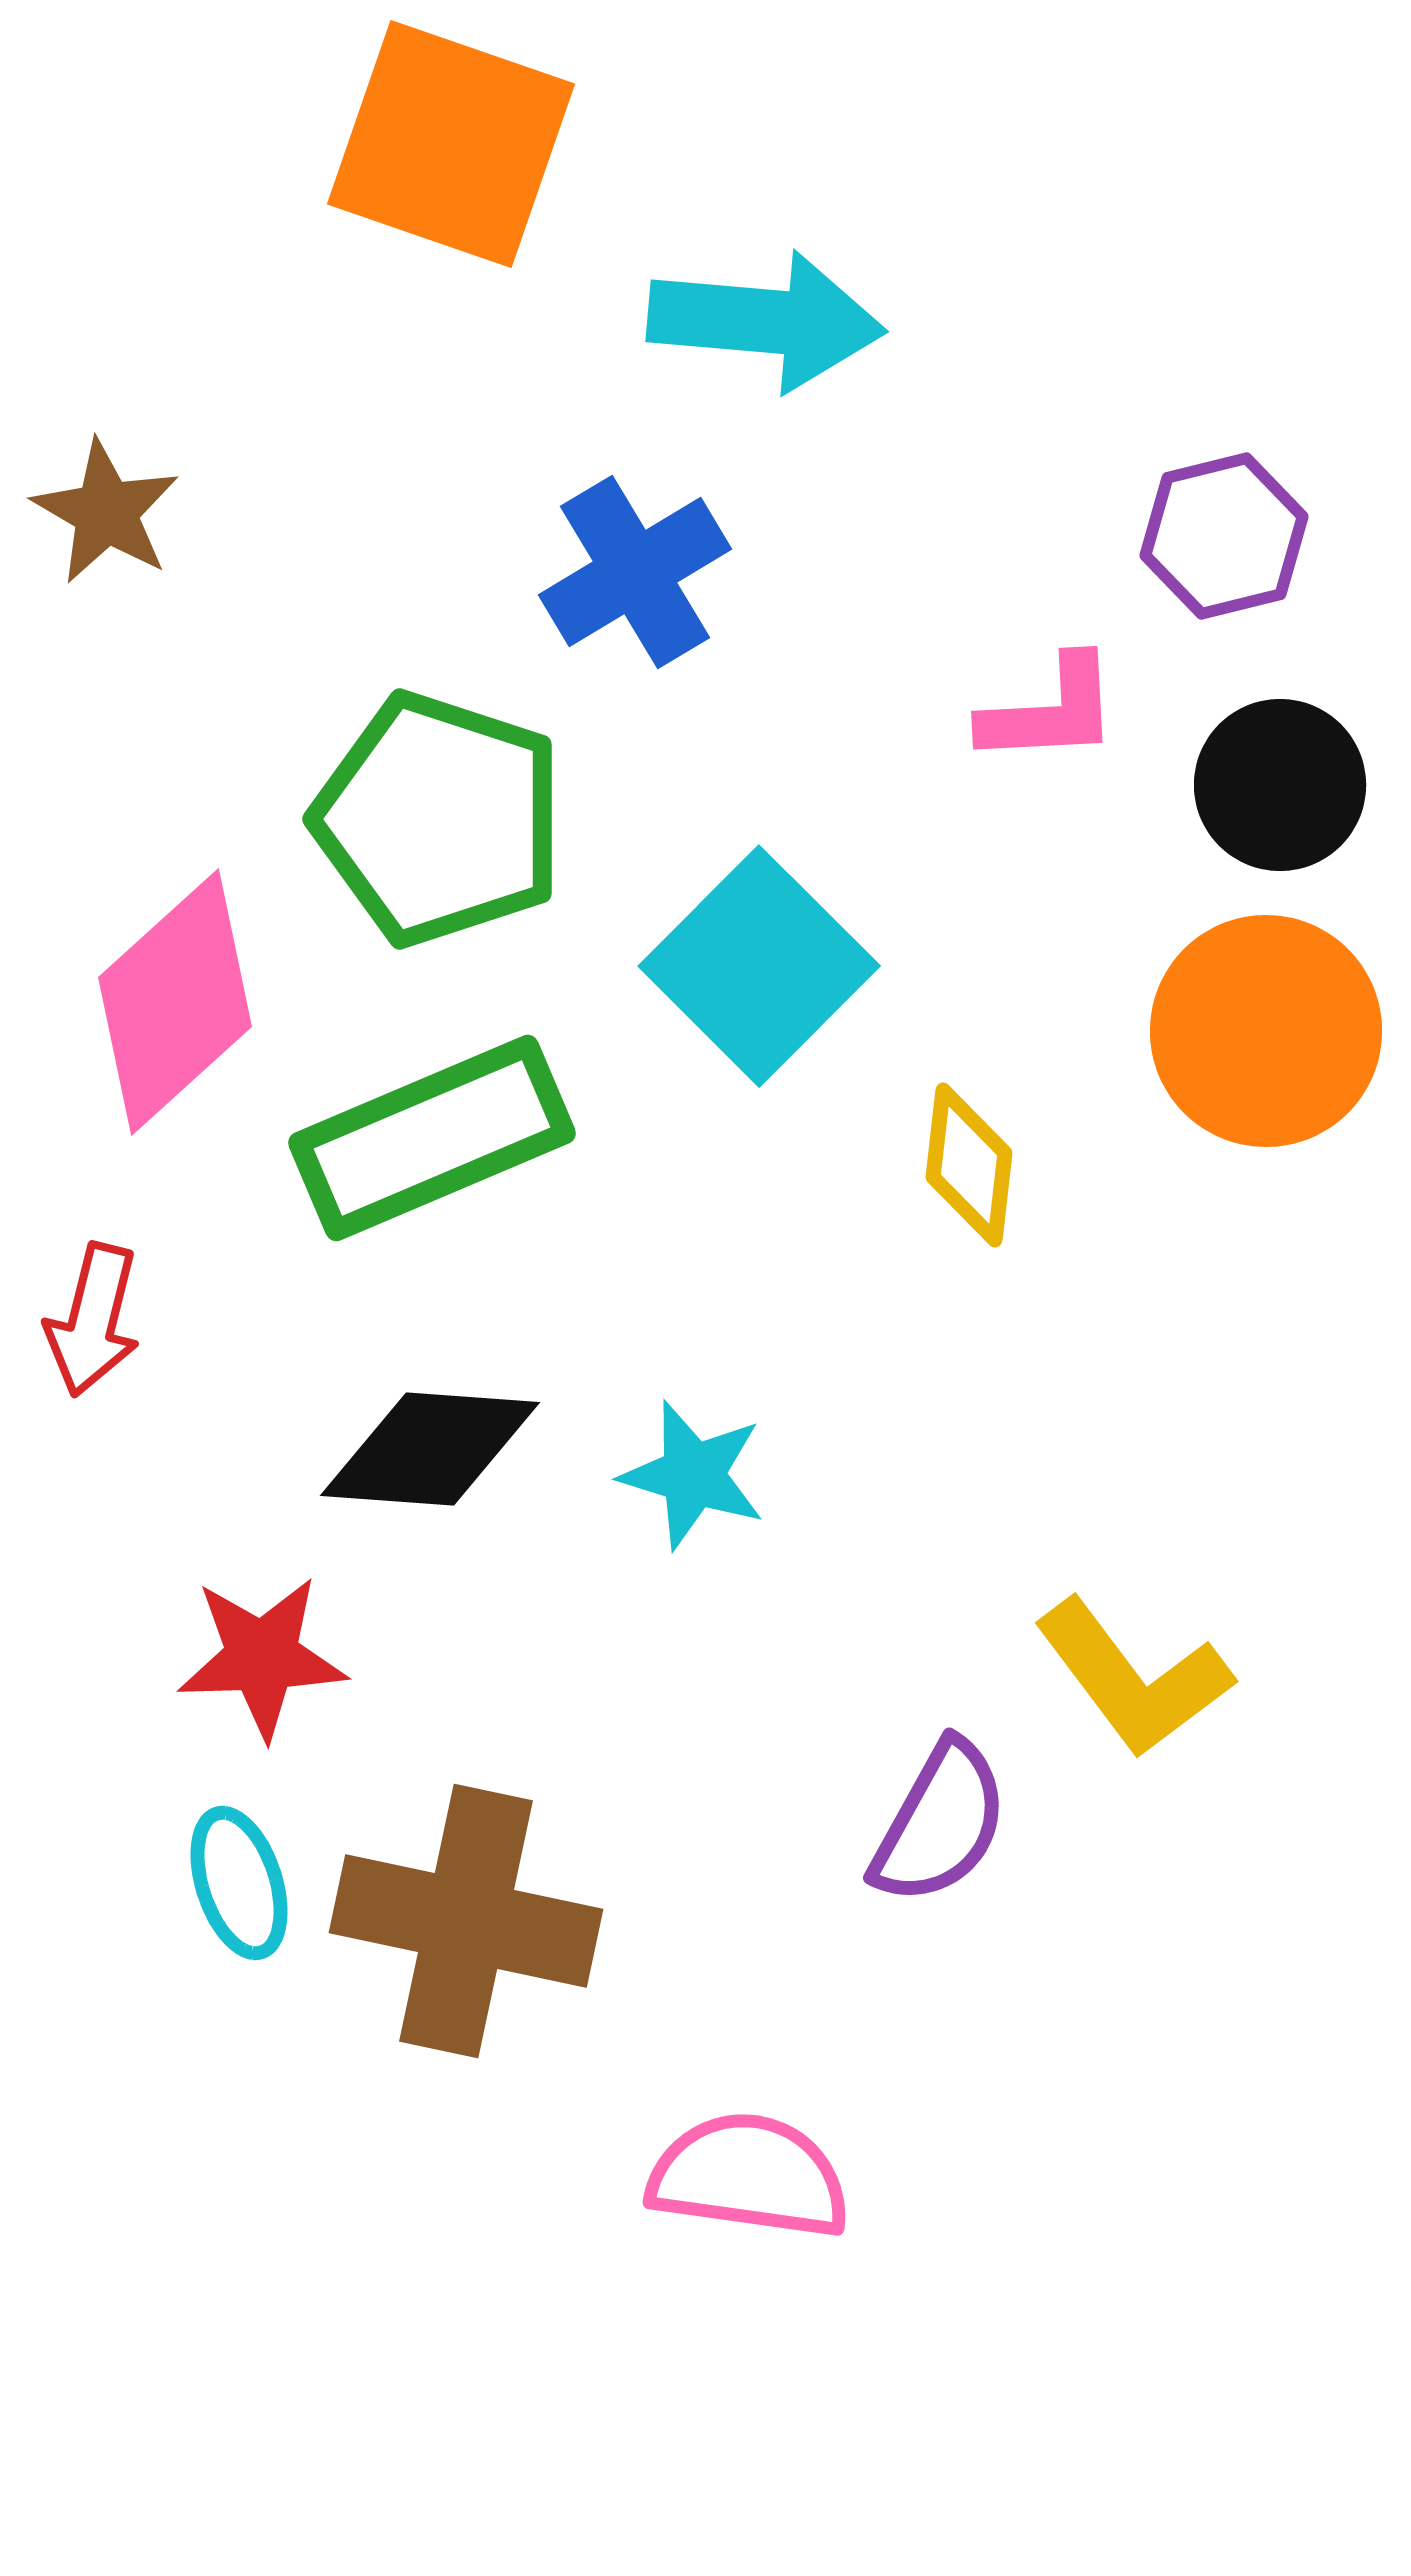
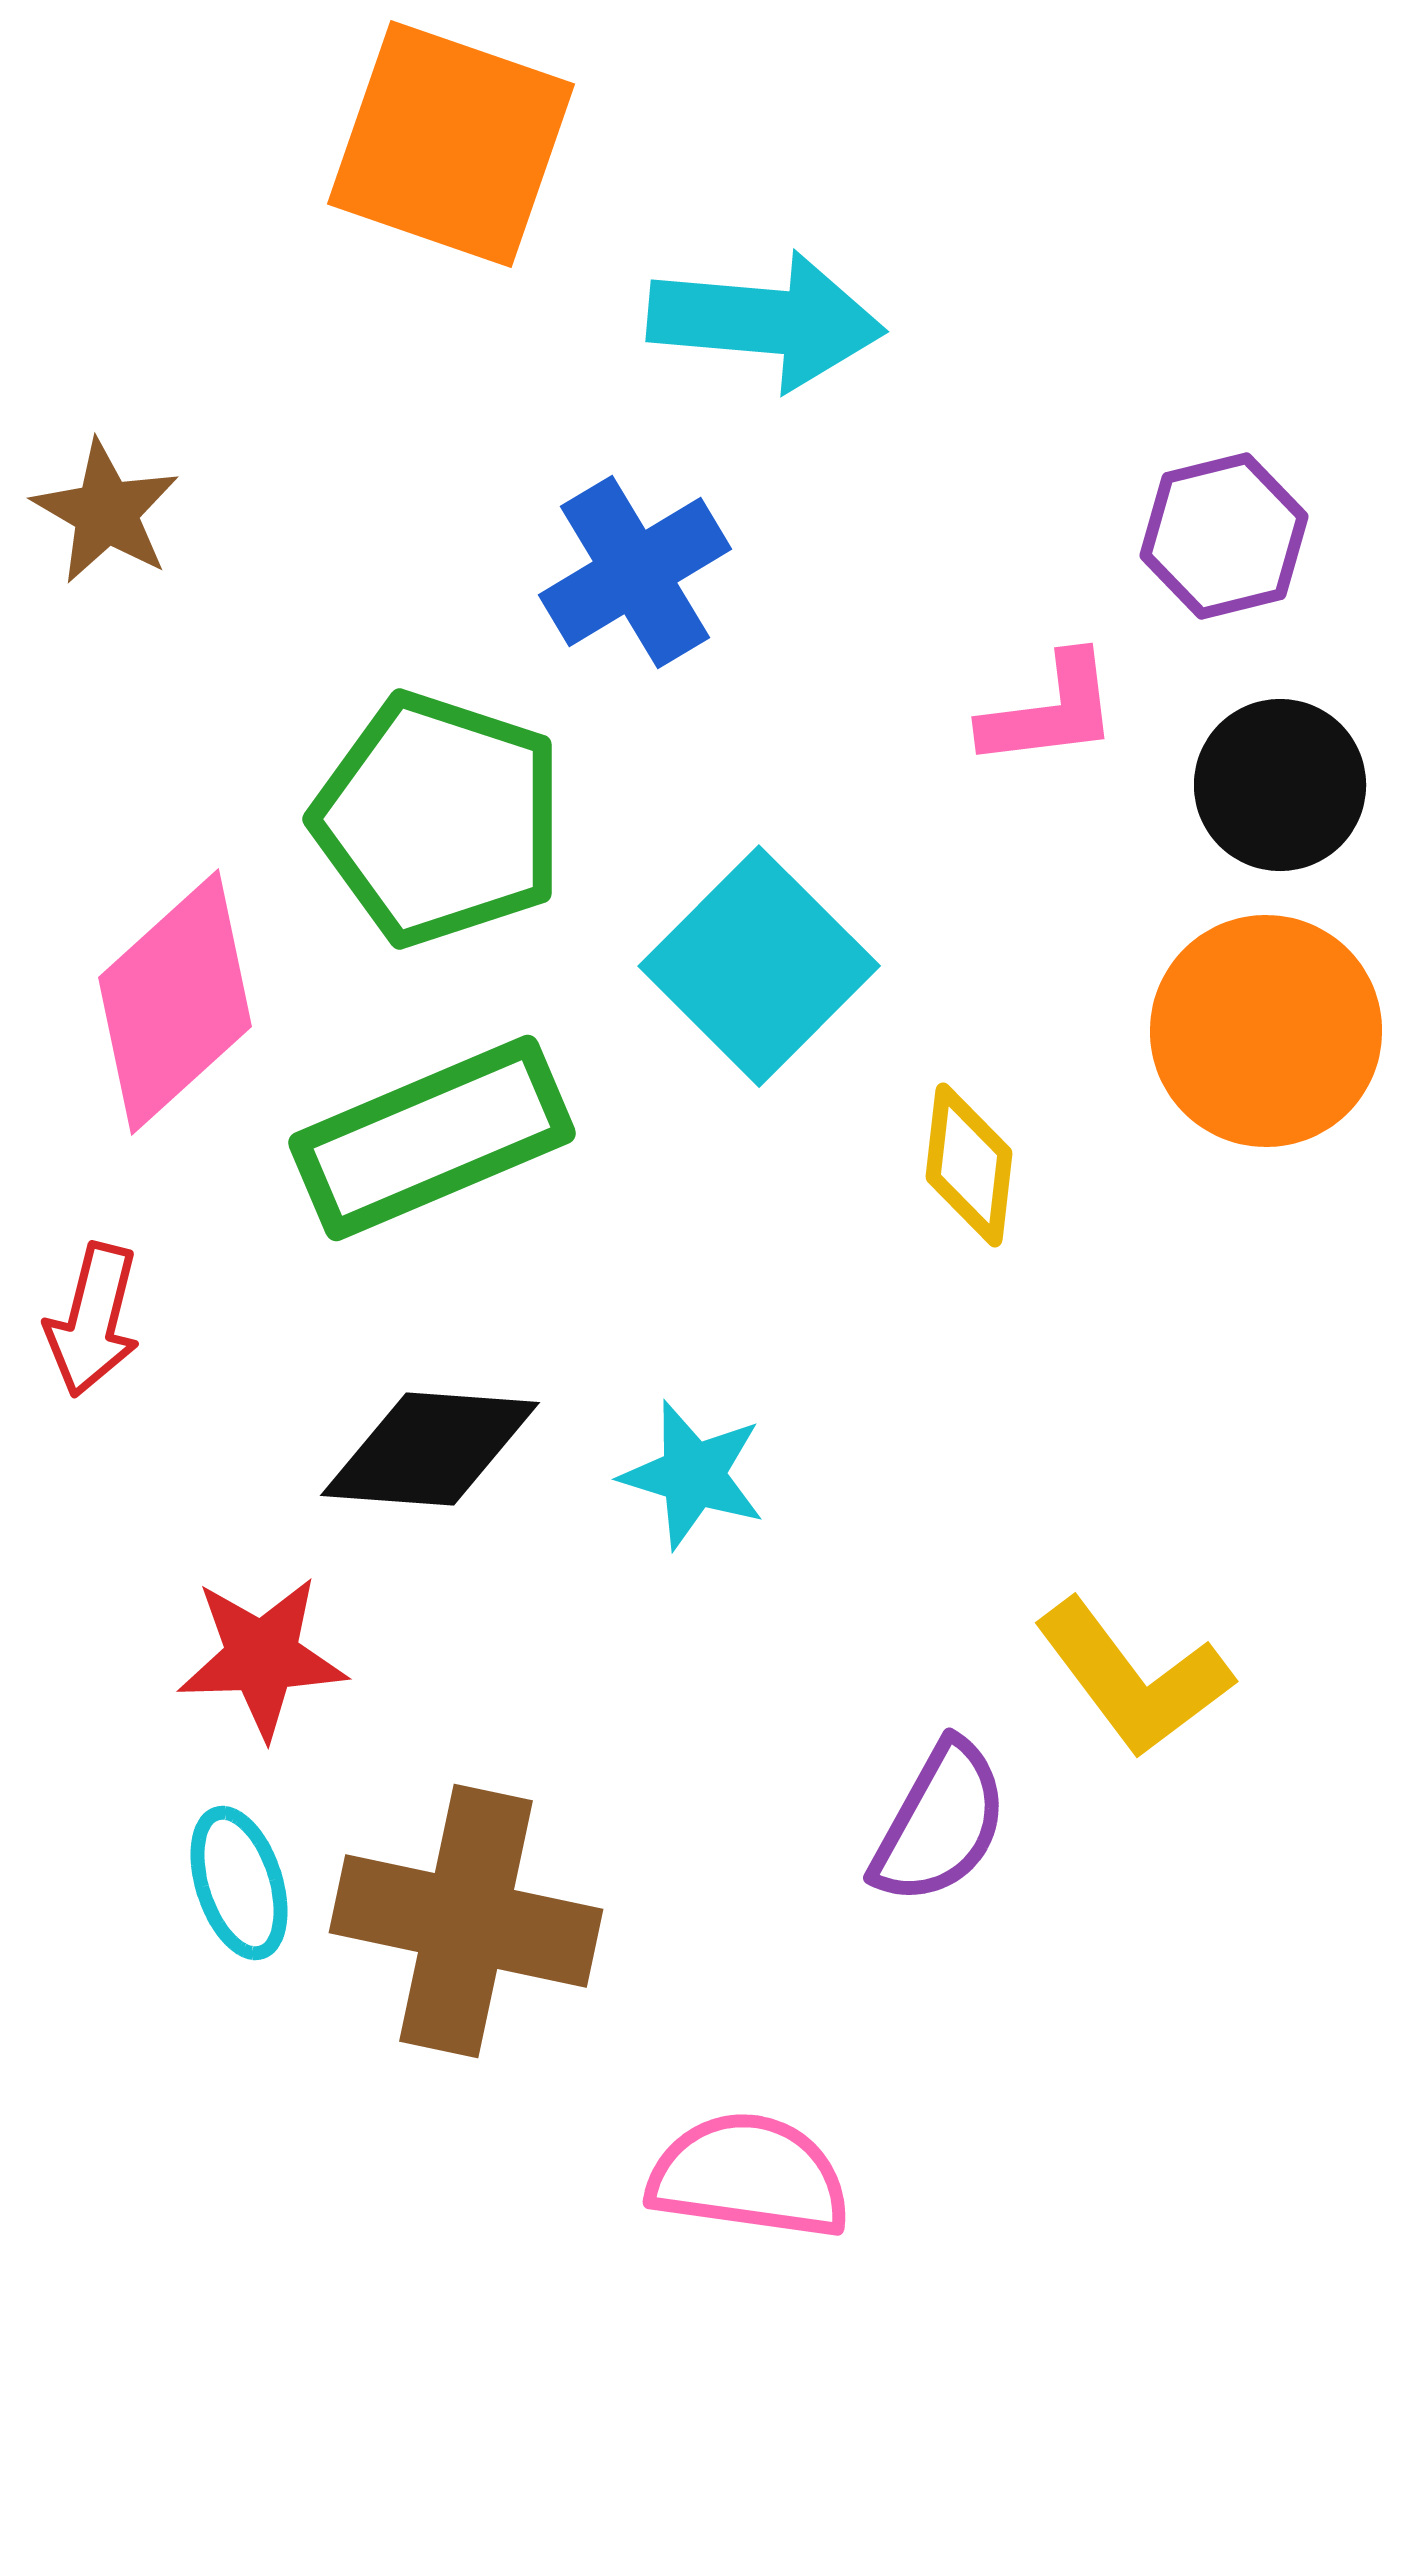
pink L-shape: rotated 4 degrees counterclockwise
